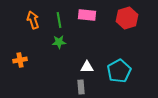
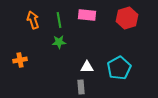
cyan pentagon: moved 3 px up
